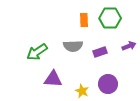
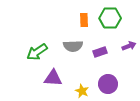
purple triangle: moved 1 px up
